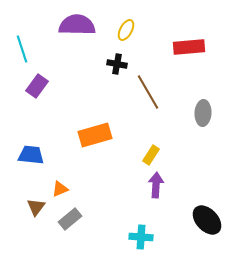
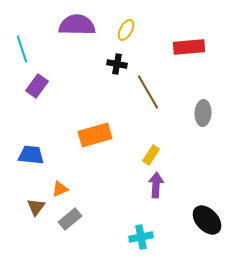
cyan cross: rotated 15 degrees counterclockwise
